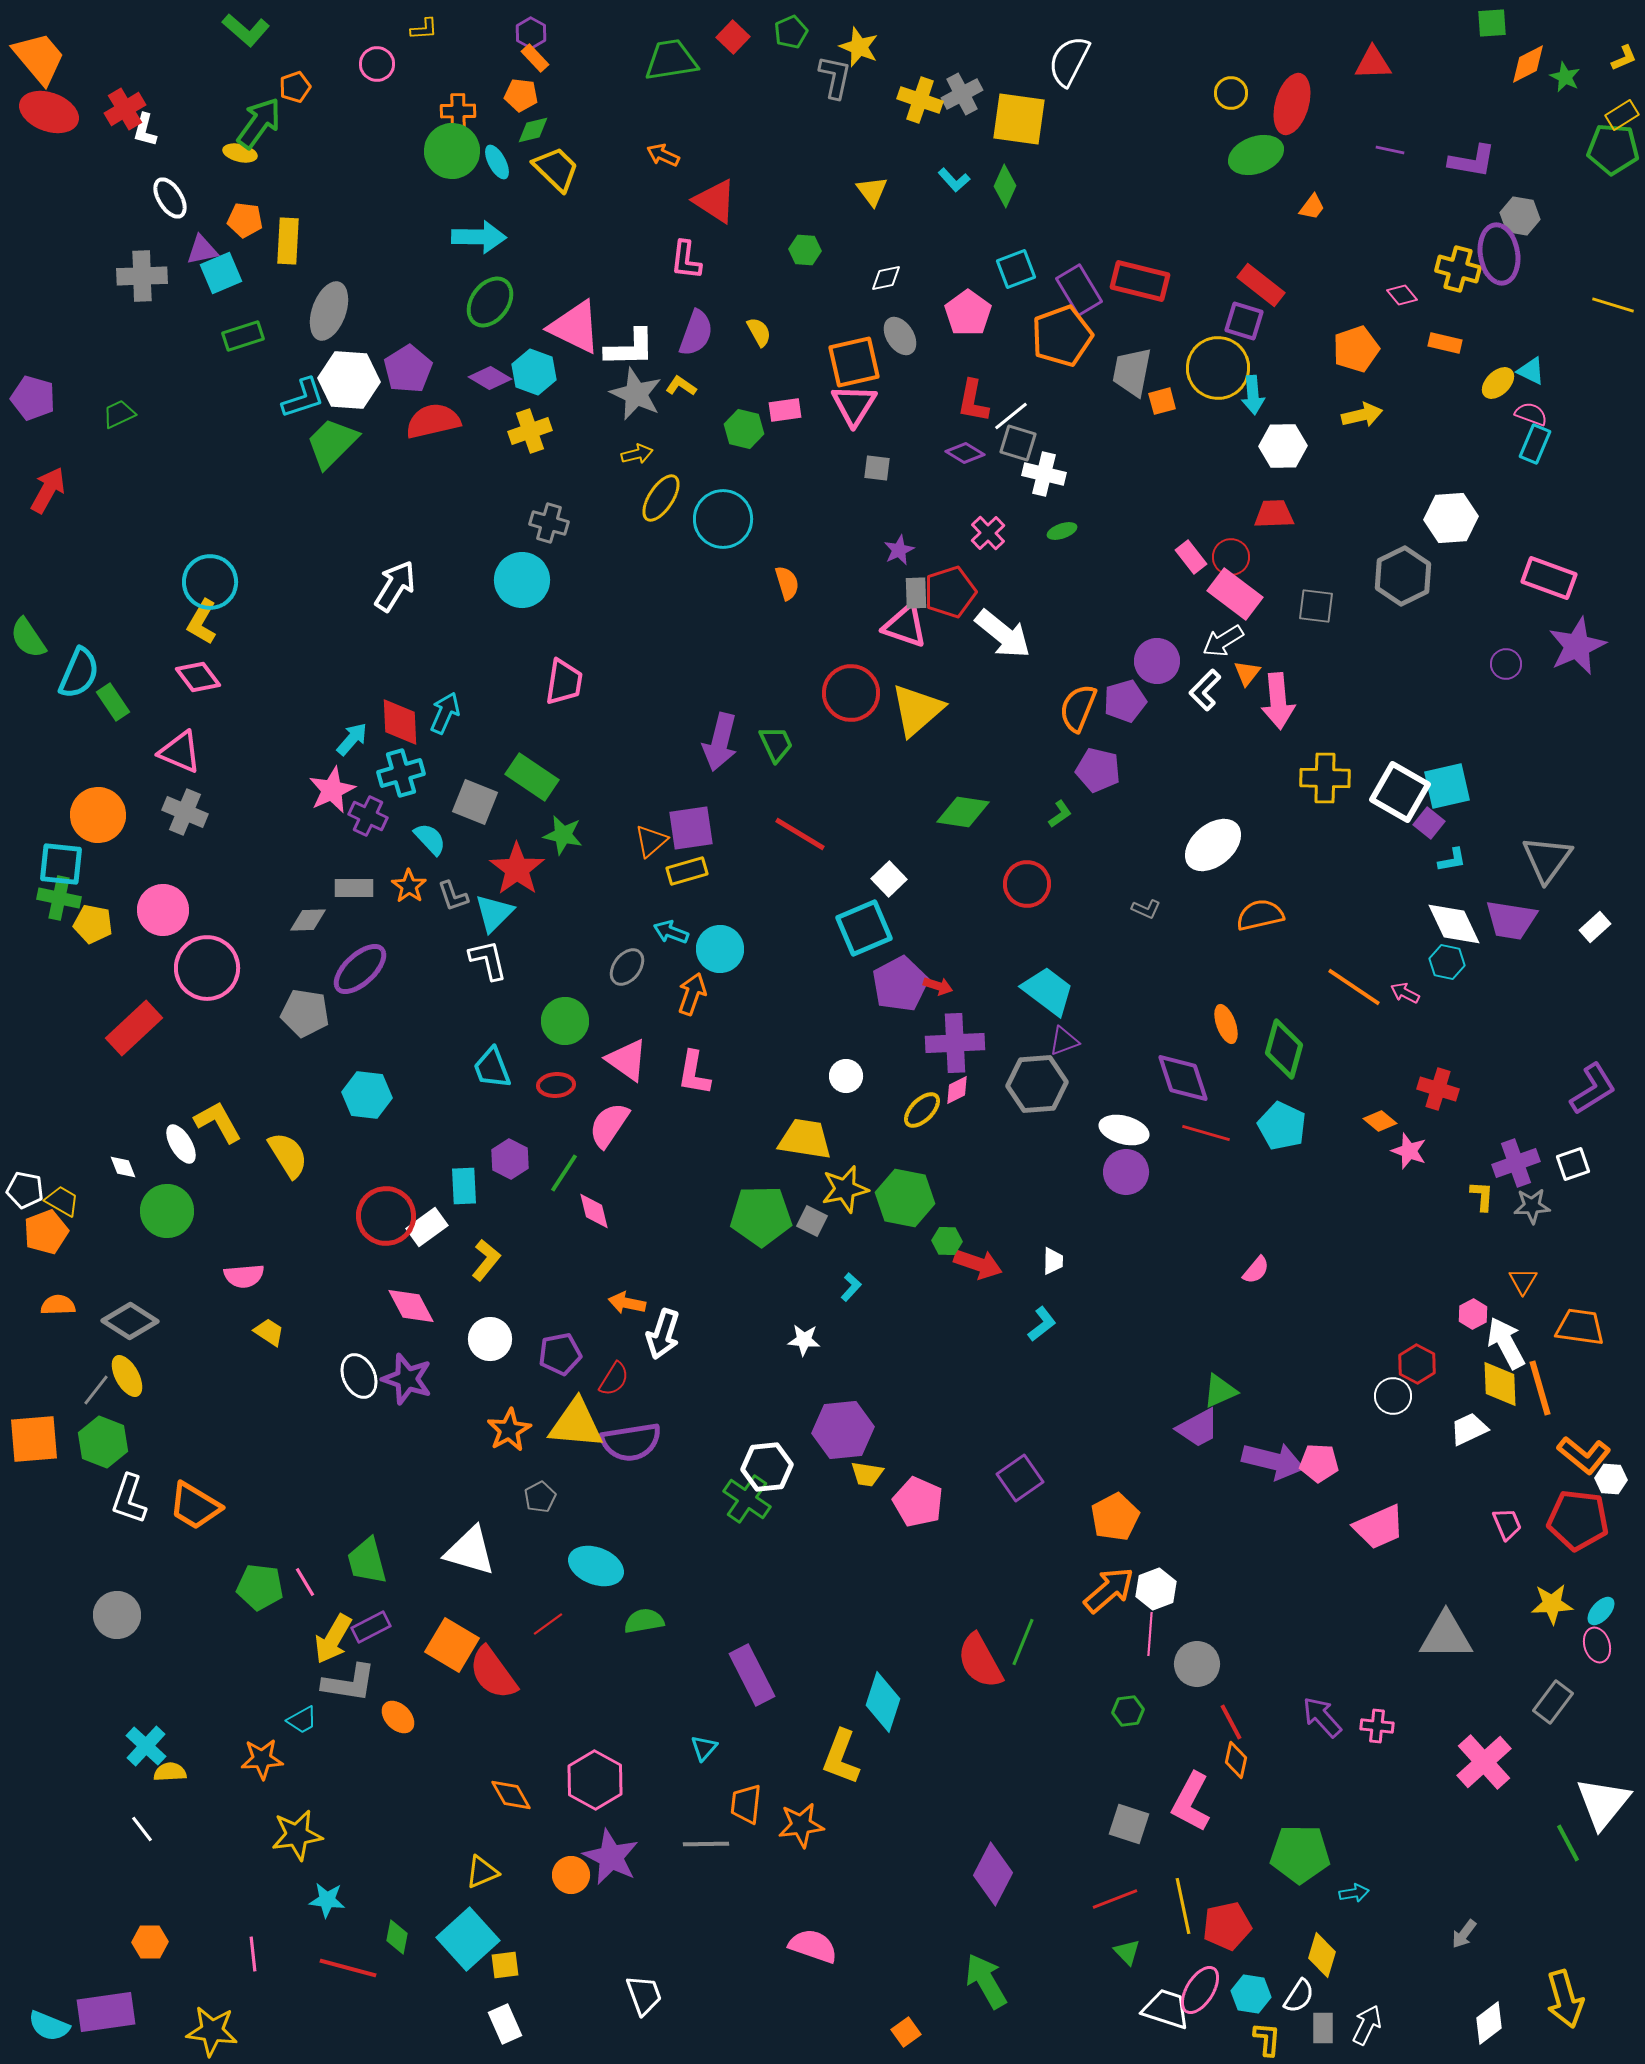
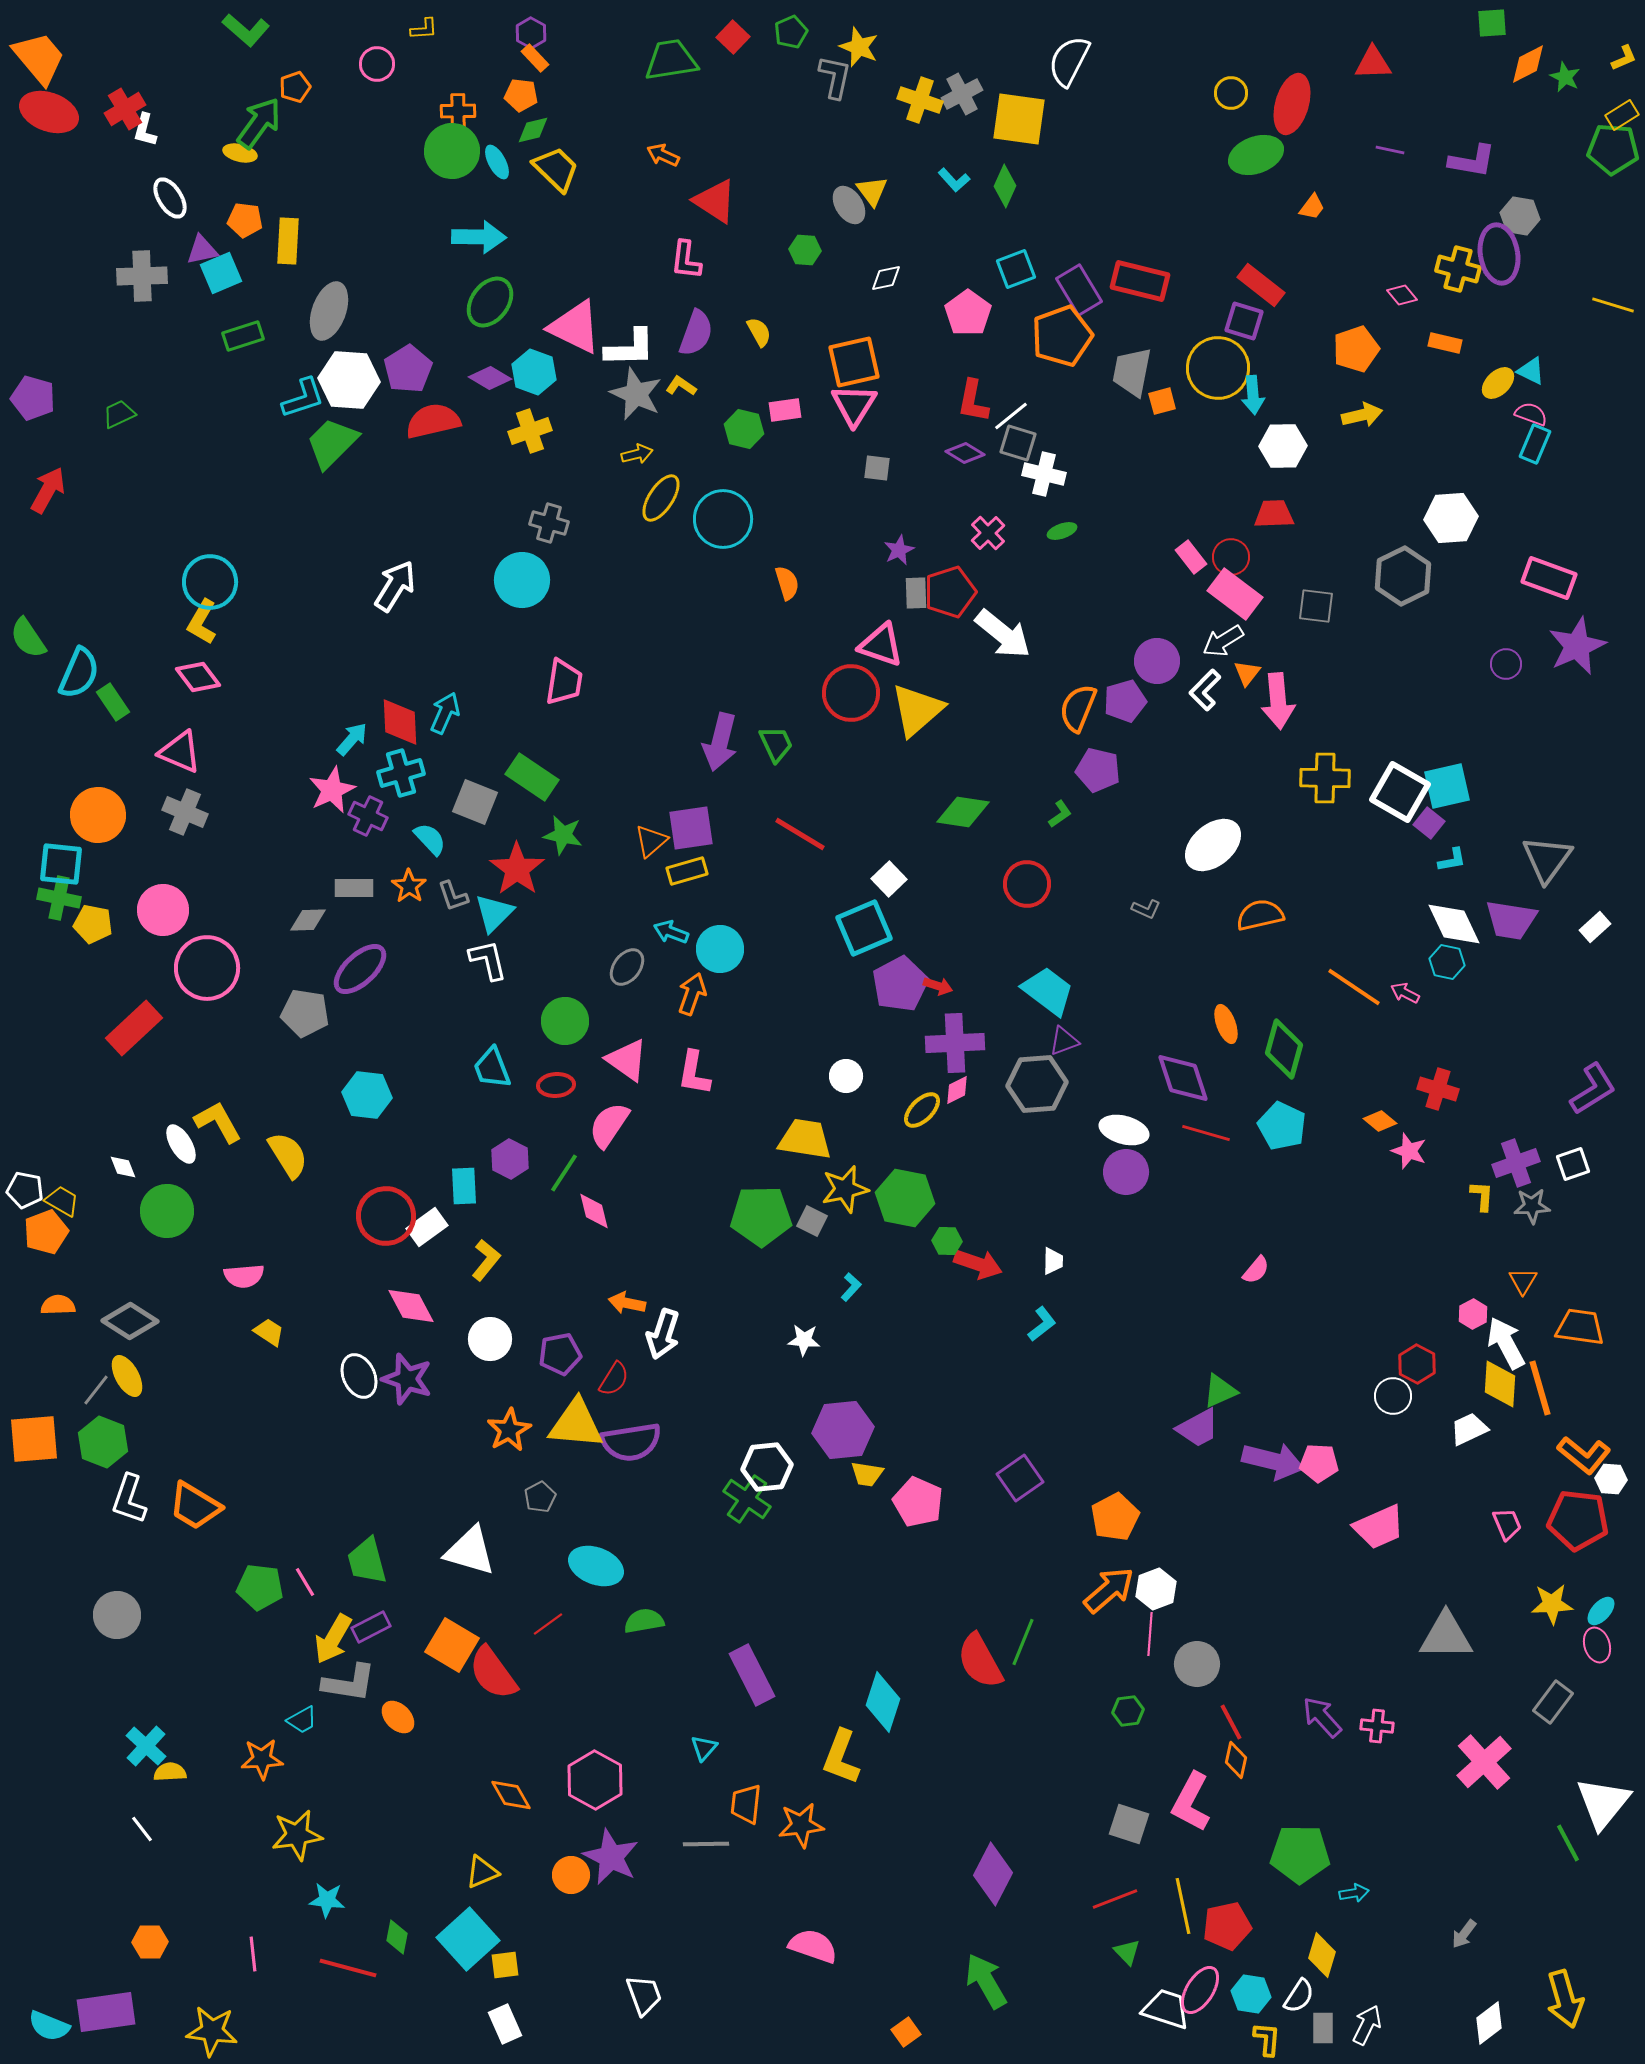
gray ellipse at (900, 336): moved 51 px left, 131 px up
pink triangle at (905, 626): moved 24 px left, 19 px down
yellow diamond at (1500, 1384): rotated 6 degrees clockwise
